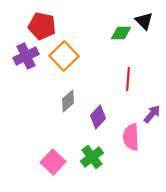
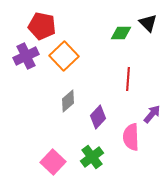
black triangle: moved 4 px right, 2 px down
